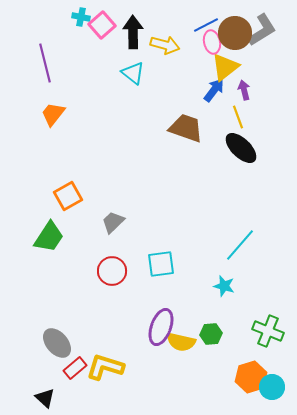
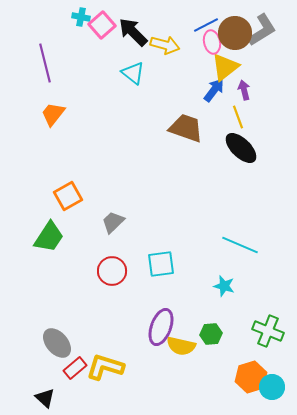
black arrow: rotated 44 degrees counterclockwise
cyan line: rotated 72 degrees clockwise
yellow semicircle: moved 4 px down
